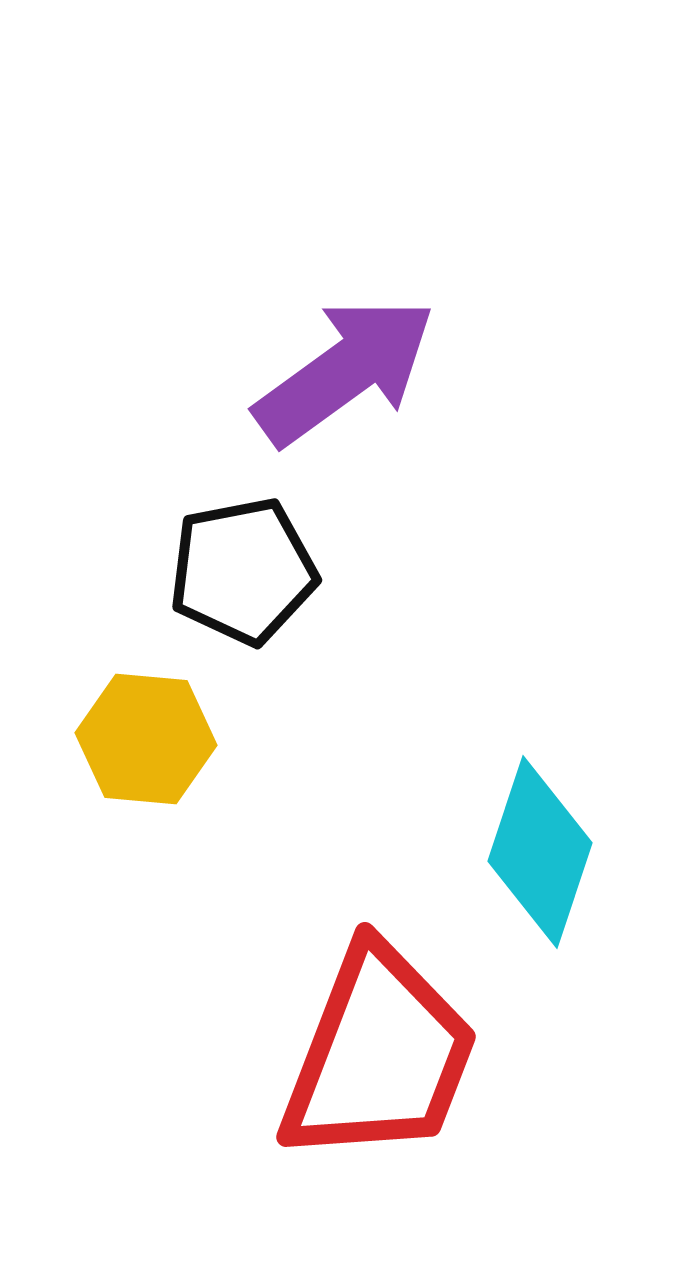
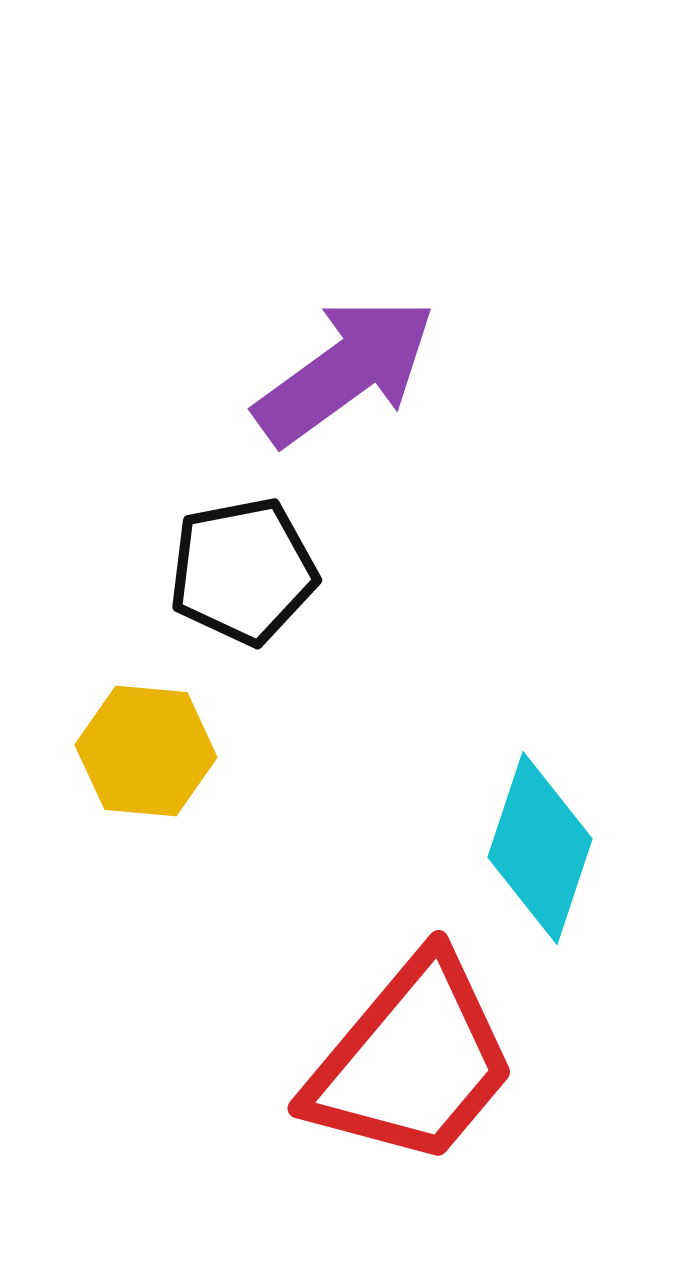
yellow hexagon: moved 12 px down
cyan diamond: moved 4 px up
red trapezoid: moved 33 px right, 6 px down; rotated 19 degrees clockwise
